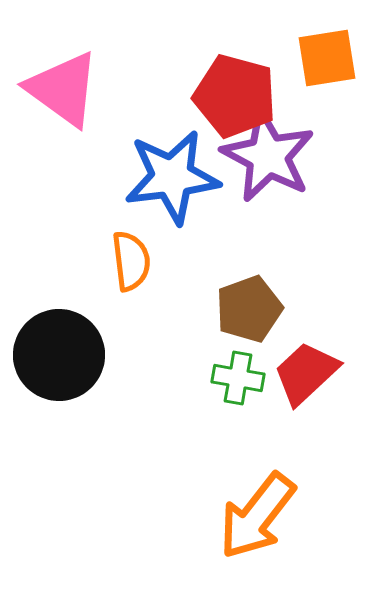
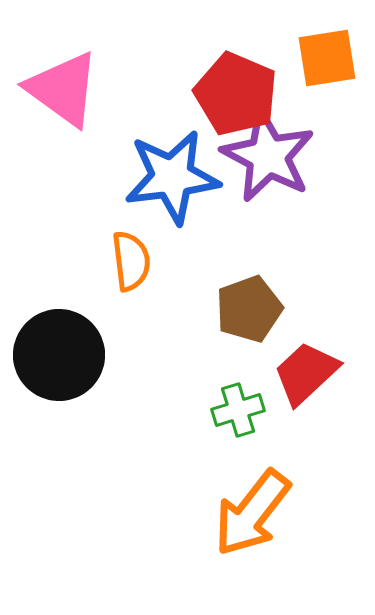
red pentagon: moved 1 px right, 2 px up; rotated 8 degrees clockwise
green cross: moved 32 px down; rotated 27 degrees counterclockwise
orange arrow: moved 5 px left, 3 px up
